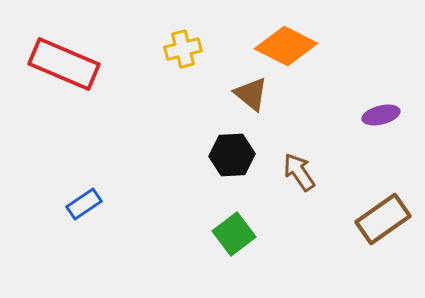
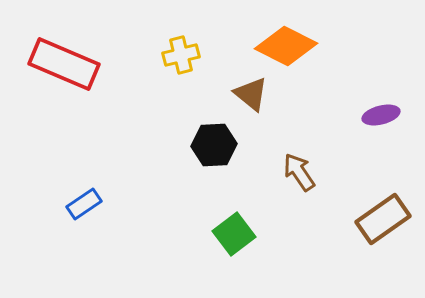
yellow cross: moved 2 px left, 6 px down
black hexagon: moved 18 px left, 10 px up
